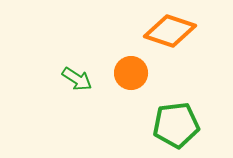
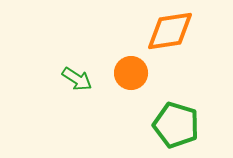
orange diamond: rotated 27 degrees counterclockwise
green pentagon: rotated 24 degrees clockwise
